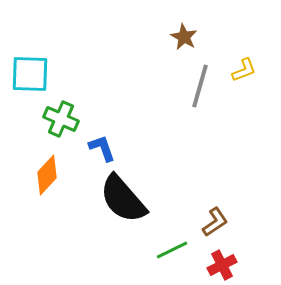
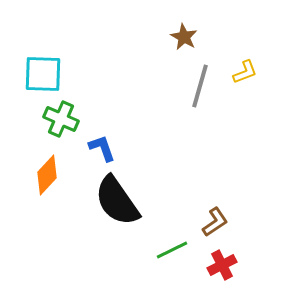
yellow L-shape: moved 1 px right, 2 px down
cyan square: moved 13 px right
black semicircle: moved 6 px left, 2 px down; rotated 6 degrees clockwise
